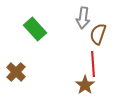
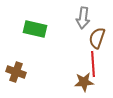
green rectangle: rotated 35 degrees counterclockwise
brown semicircle: moved 1 px left, 4 px down
brown cross: rotated 24 degrees counterclockwise
brown star: moved 1 px left, 3 px up; rotated 30 degrees clockwise
